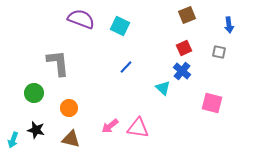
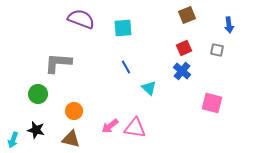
cyan square: moved 3 px right, 2 px down; rotated 30 degrees counterclockwise
gray square: moved 2 px left, 2 px up
gray L-shape: rotated 80 degrees counterclockwise
blue line: rotated 72 degrees counterclockwise
cyan triangle: moved 14 px left
green circle: moved 4 px right, 1 px down
orange circle: moved 5 px right, 3 px down
pink triangle: moved 3 px left
